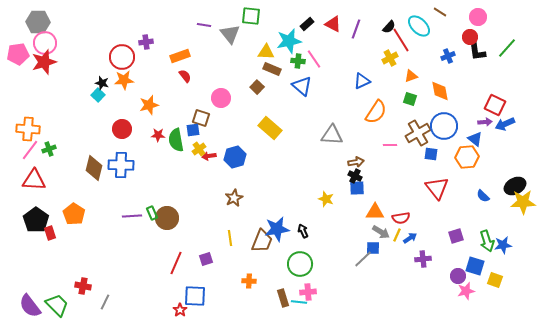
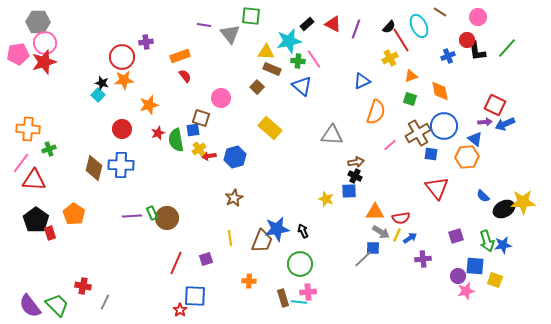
cyan ellipse at (419, 26): rotated 20 degrees clockwise
red circle at (470, 37): moved 3 px left, 3 px down
orange semicircle at (376, 112): rotated 15 degrees counterclockwise
red star at (158, 135): moved 2 px up; rotated 24 degrees counterclockwise
pink line at (390, 145): rotated 40 degrees counterclockwise
pink line at (30, 150): moved 9 px left, 13 px down
black ellipse at (515, 186): moved 11 px left, 23 px down
blue square at (357, 188): moved 8 px left, 3 px down
blue square at (475, 266): rotated 12 degrees counterclockwise
